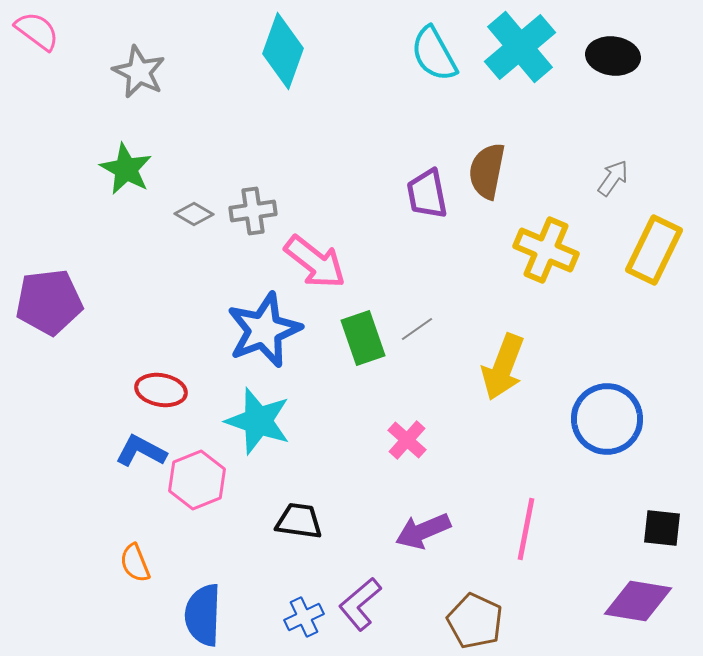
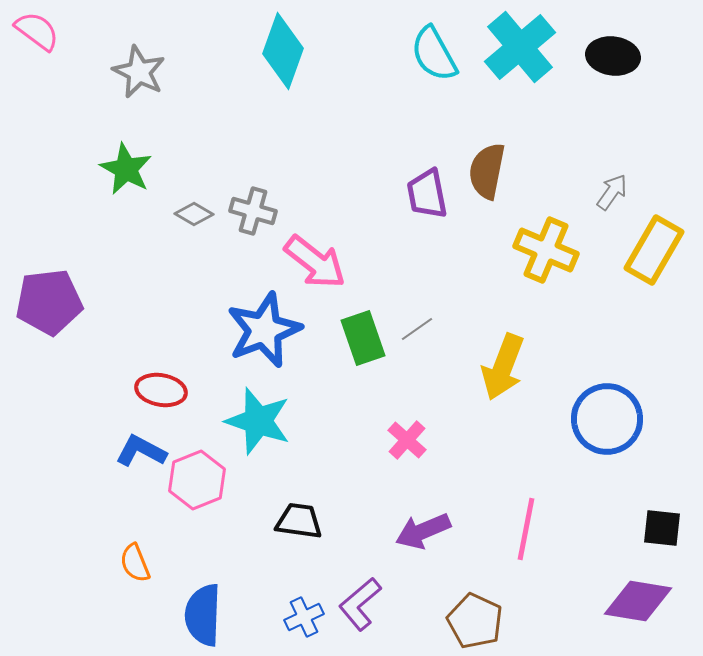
gray arrow: moved 1 px left, 14 px down
gray cross: rotated 24 degrees clockwise
yellow rectangle: rotated 4 degrees clockwise
